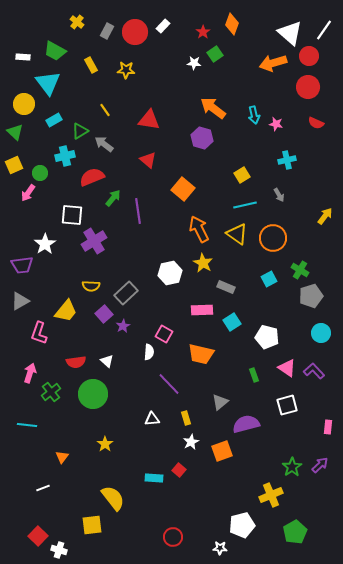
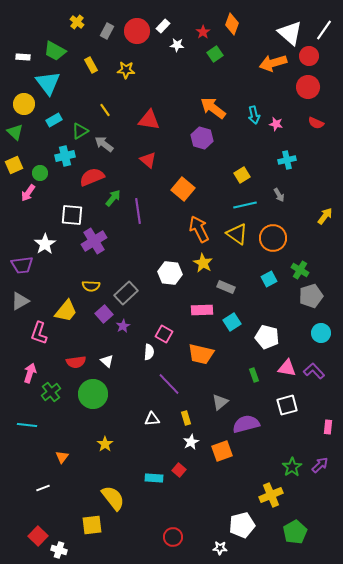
red circle at (135, 32): moved 2 px right, 1 px up
white star at (194, 63): moved 17 px left, 18 px up
white hexagon at (170, 273): rotated 20 degrees clockwise
pink triangle at (287, 368): rotated 24 degrees counterclockwise
